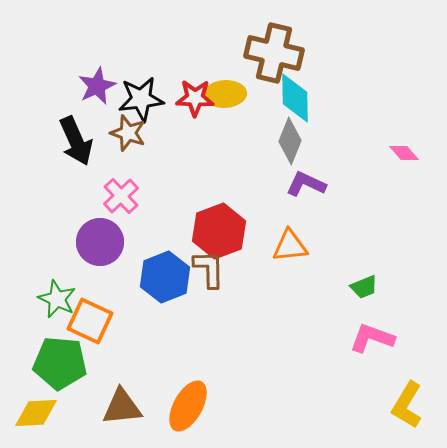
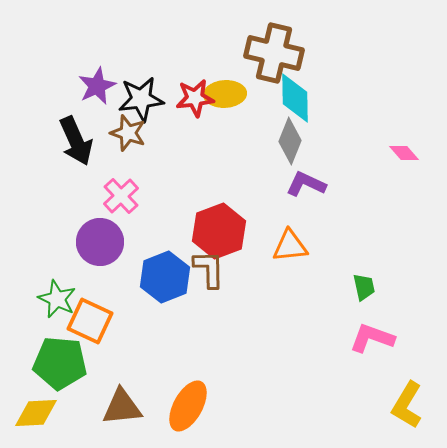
red star: rotated 9 degrees counterclockwise
green trapezoid: rotated 80 degrees counterclockwise
